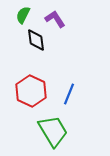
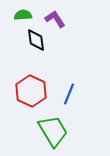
green semicircle: rotated 60 degrees clockwise
